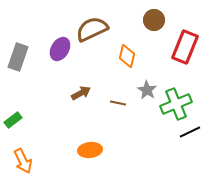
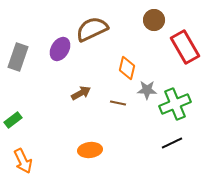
red rectangle: rotated 52 degrees counterclockwise
orange diamond: moved 12 px down
gray star: rotated 30 degrees counterclockwise
green cross: moved 1 px left
black line: moved 18 px left, 11 px down
